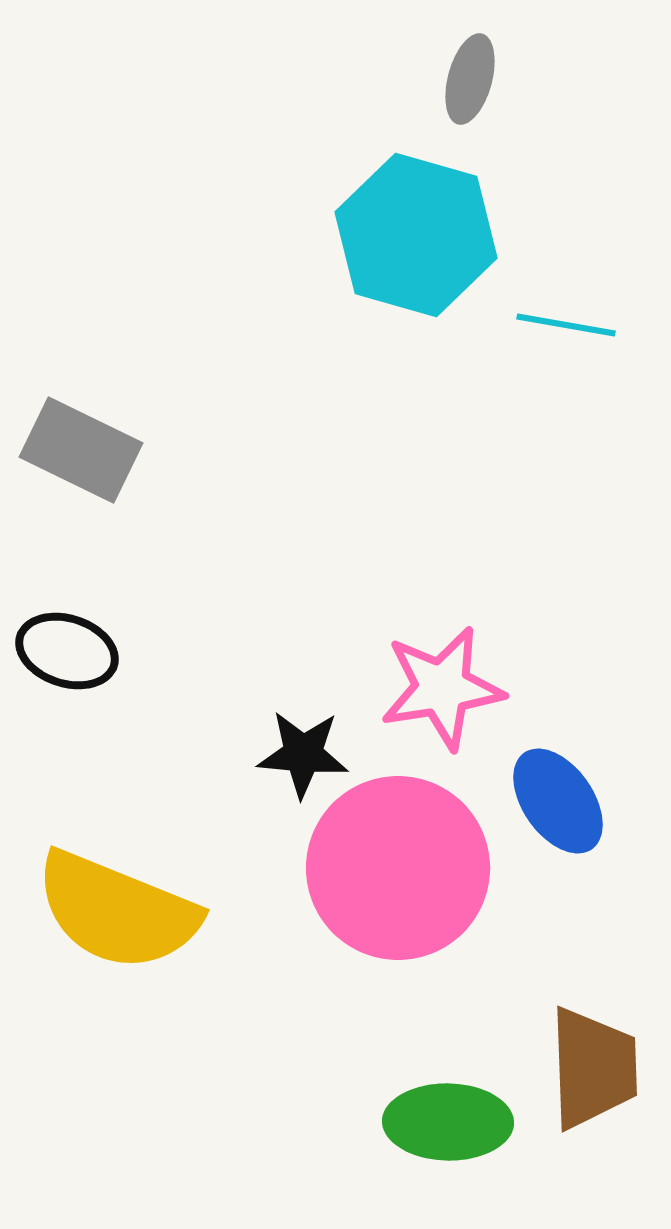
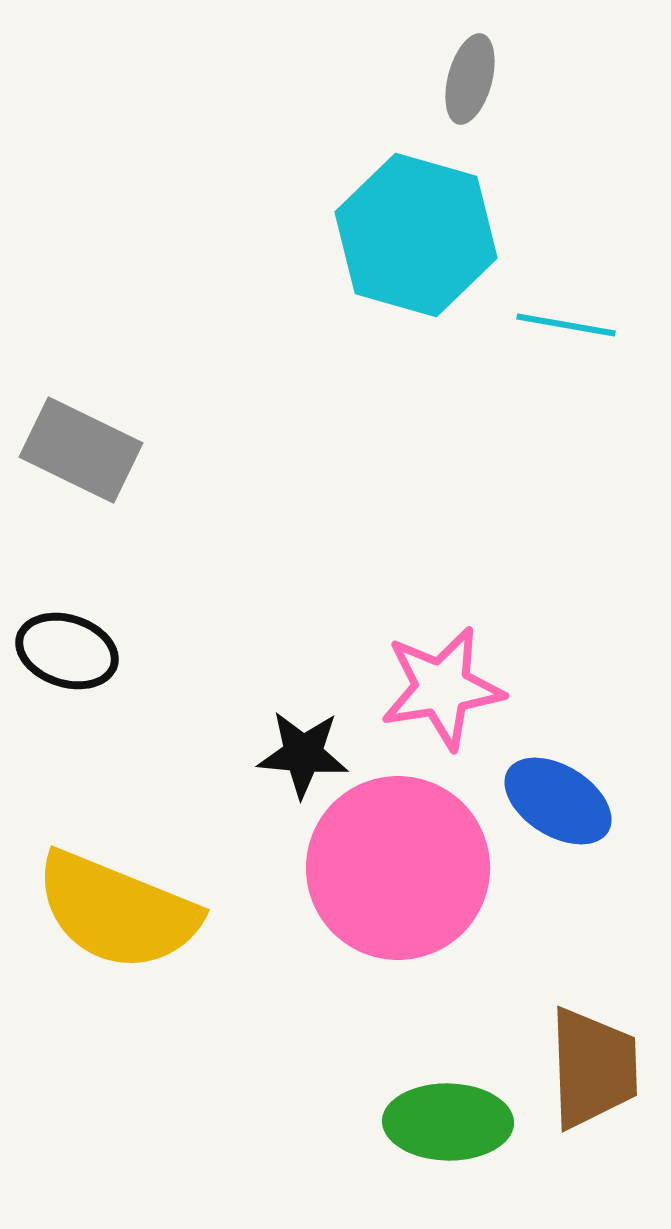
blue ellipse: rotated 23 degrees counterclockwise
